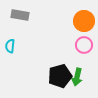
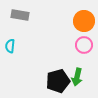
black pentagon: moved 2 px left, 5 px down
